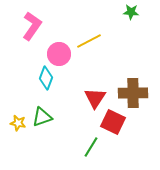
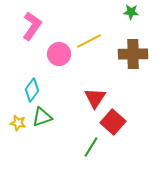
cyan diamond: moved 14 px left, 12 px down; rotated 15 degrees clockwise
brown cross: moved 39 px up
red square: rotated 15 degrees clockwise
